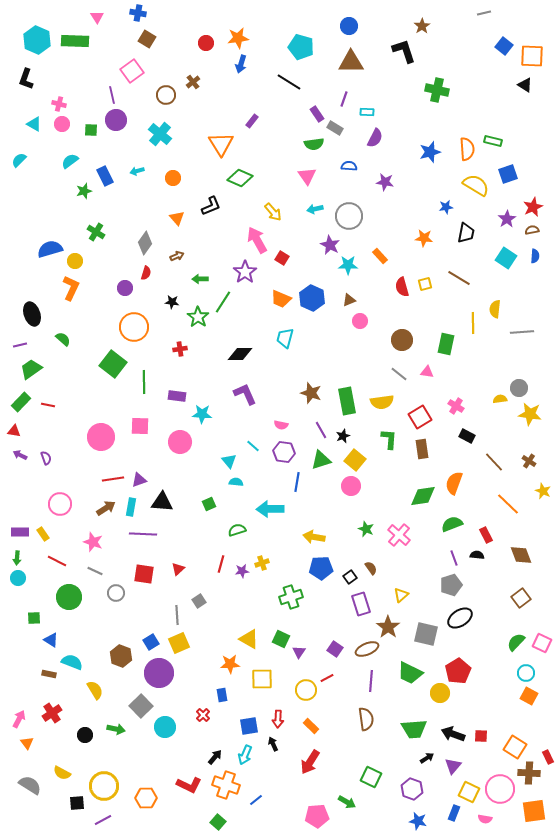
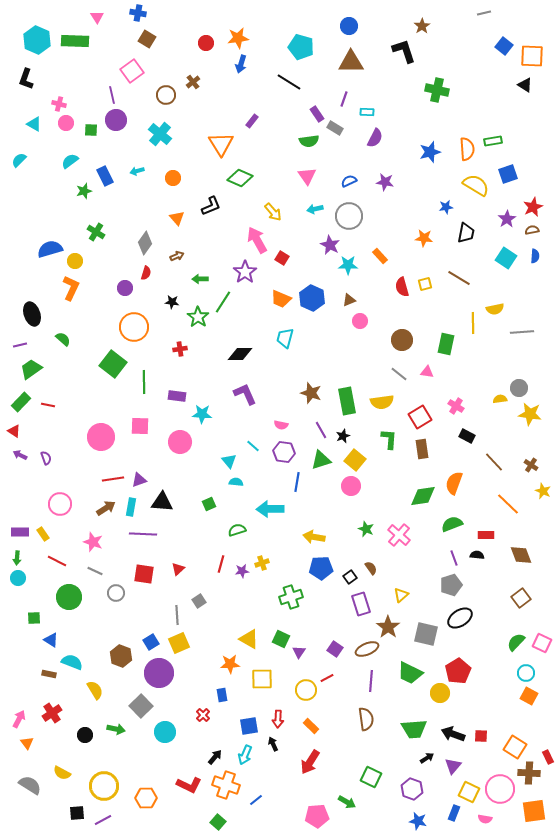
pink circle at (62, 124): moved 4 px right, 1 px up
green rectangle at (493, 141): rotated 24 degrees counterclockwise
green semicircle at (314, 144): moved 5 px left, 3 px up
blue semicircle at (349, 166): moved 15 px down; rotated 28 degrees counterclockwise
yellow semicircle at (495, 309): rotated 108 degrees counterclockwise
red triangle at (14, 431): rotated 24 degrees clockwise
brown cross at (529, 461): moved 2 px right, 4 px down
red rectangle at (486, 535): rotated 63 degrees counterclockwise
cyan circle at (165, 727): moved 5 px down
black square at (77, 803): moved 10 px down
